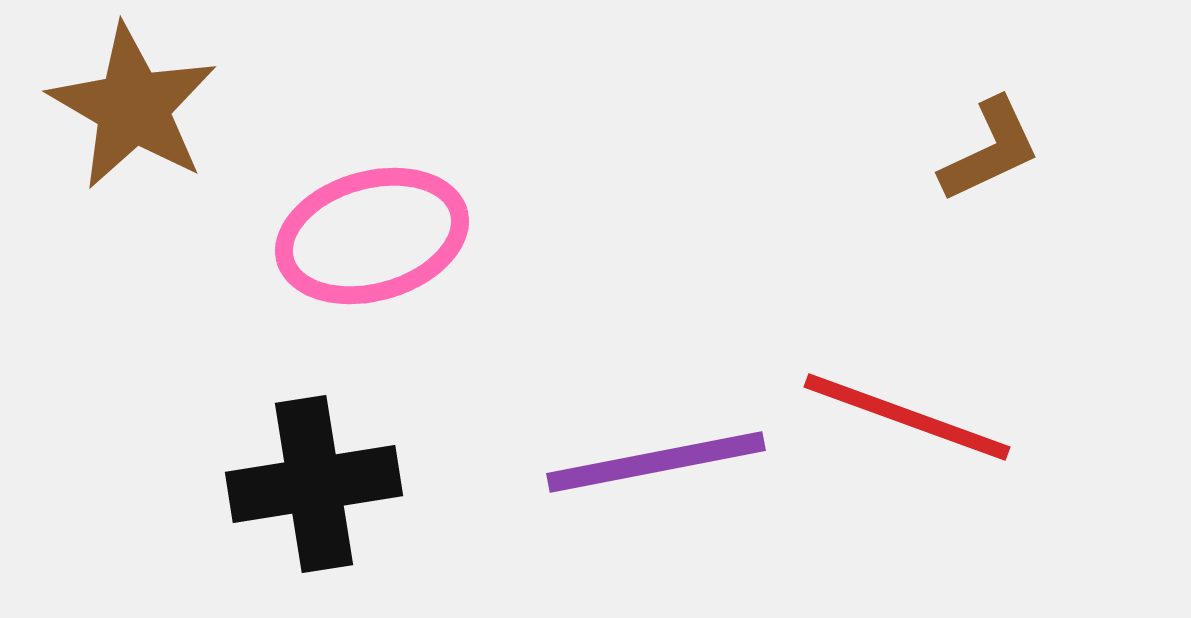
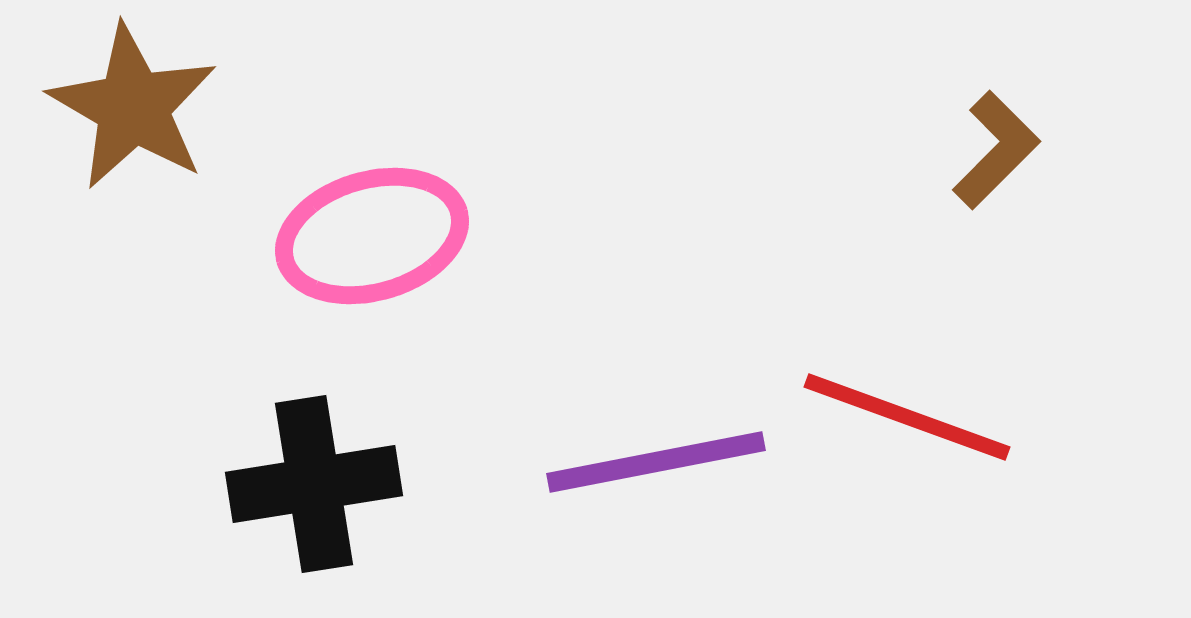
brown L-shape: moved 6 px right; rotated 20 degrees counterclockwise
